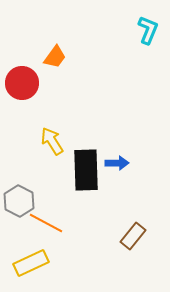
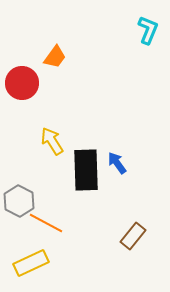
blue arrow: rotated 125 degrees counterclockwise
